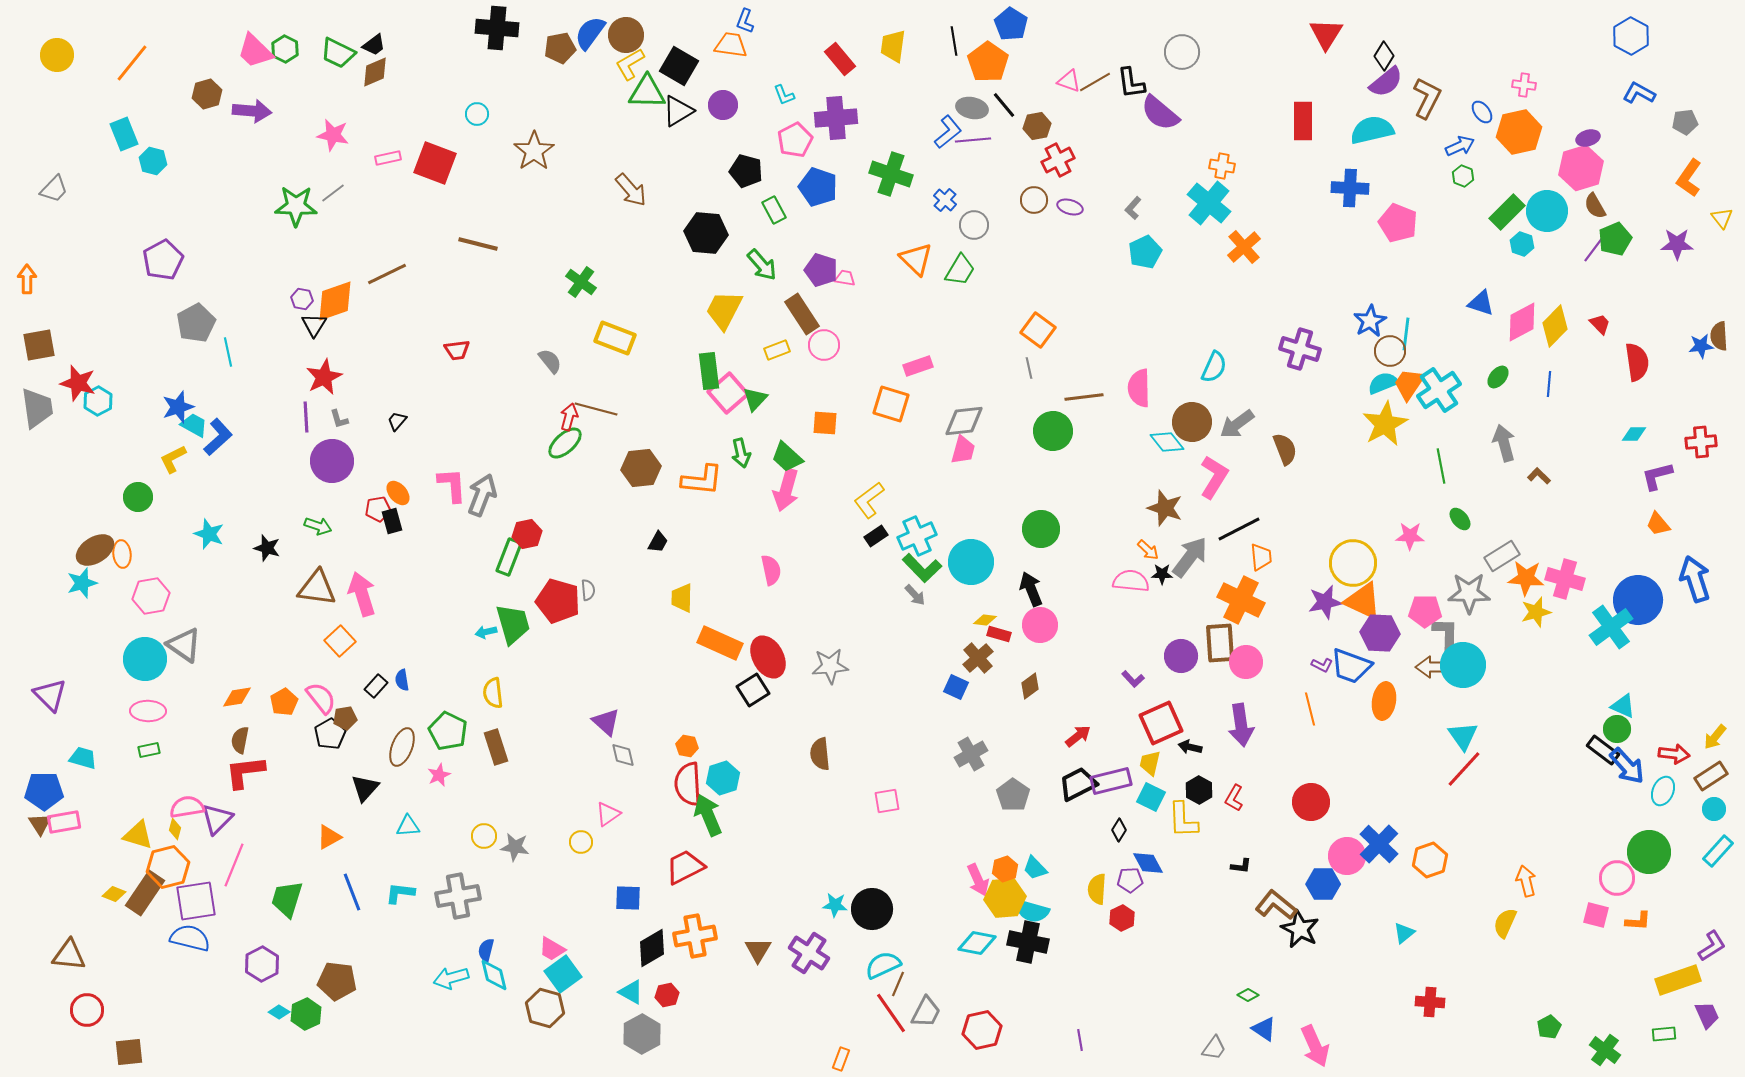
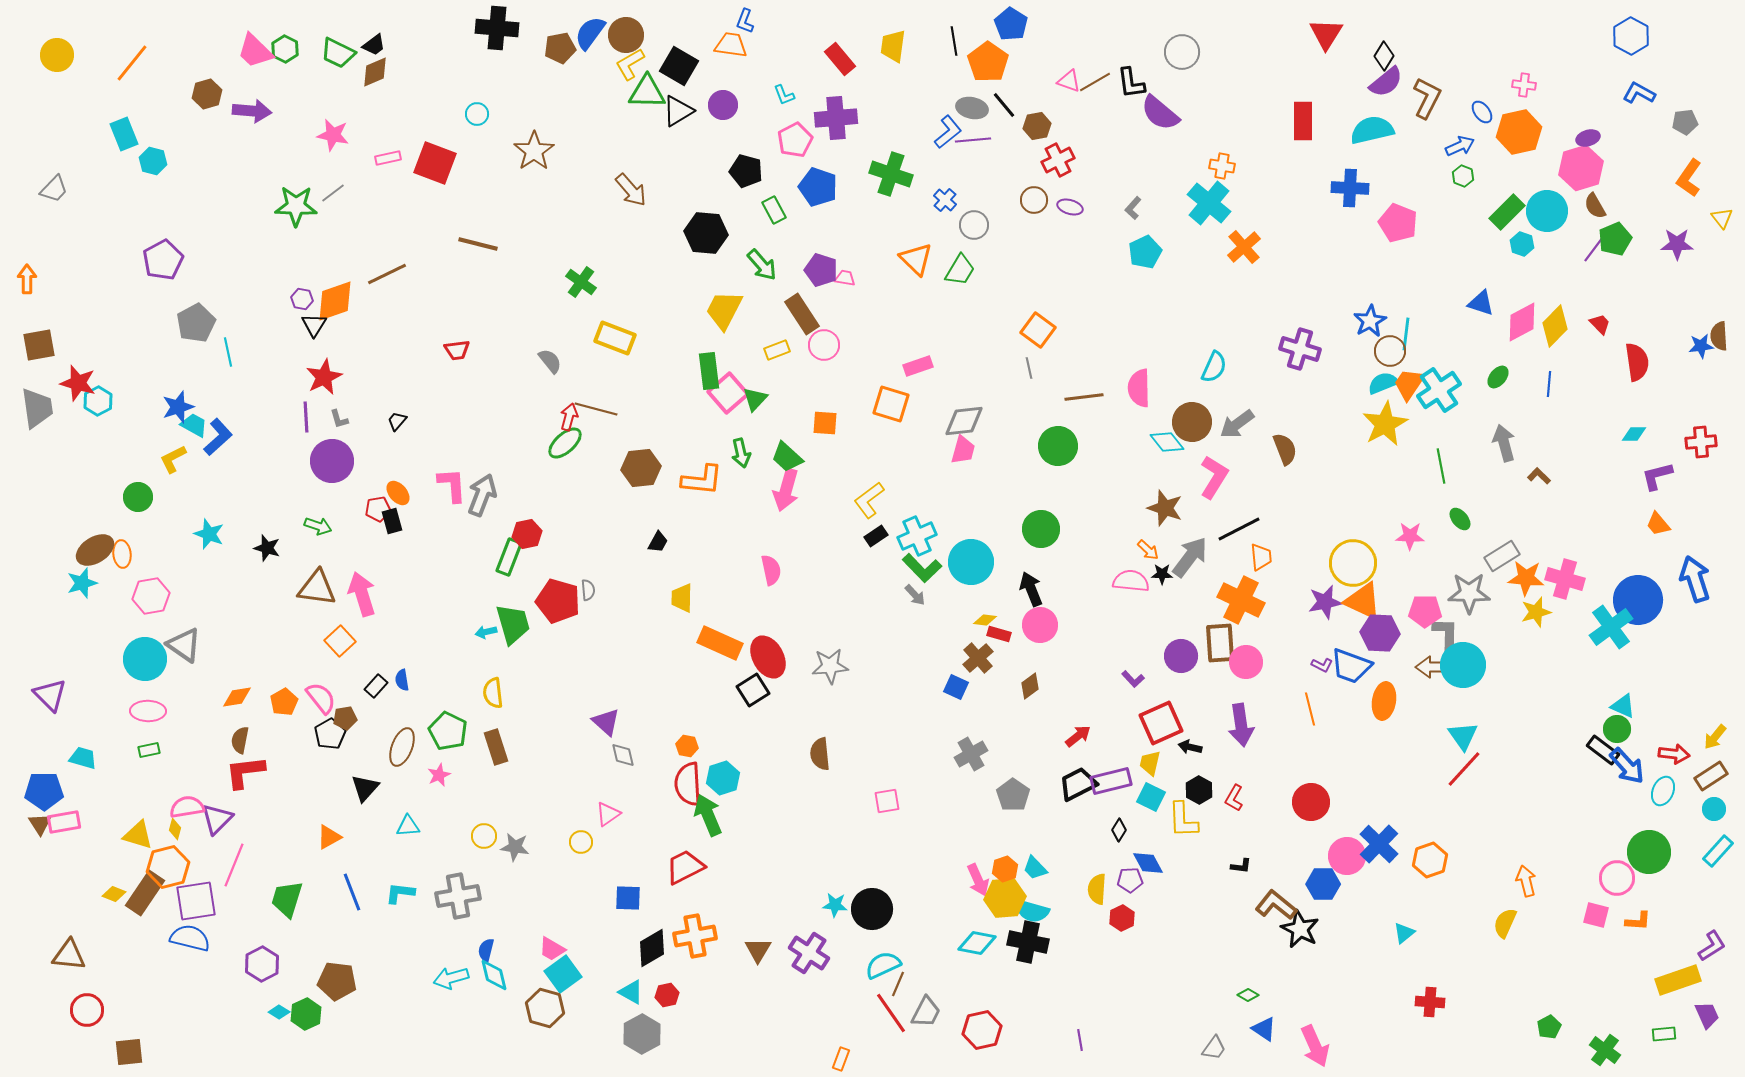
green circle at (1053, 431): moved 5 px right, 15 px down
